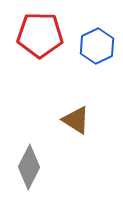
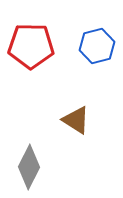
red pentagon: moved 9 px left, 11 px down
blue hexagon: rotated 12 degrees clockwise
